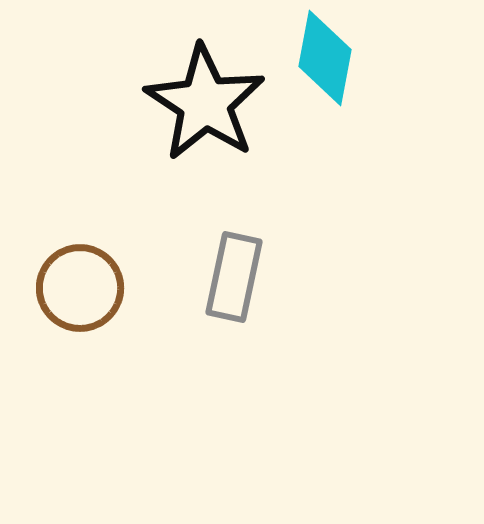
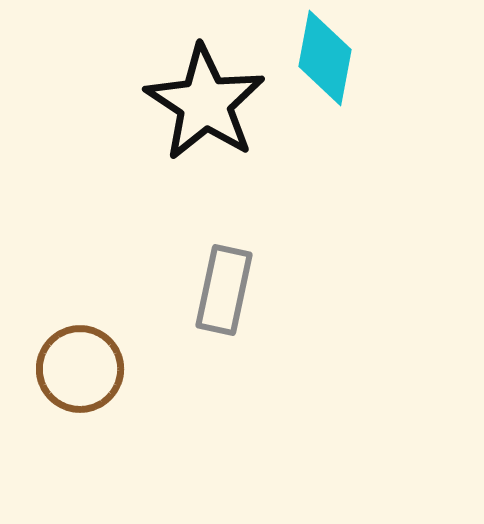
gray rectangle: moved 10 px left, 13 px down
brown circle: moved 81 px down
